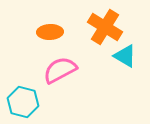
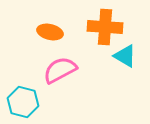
orange cross: rotated 28 degrees counterclockwise
orange ellipse: rotated 15 degrees clockwise
